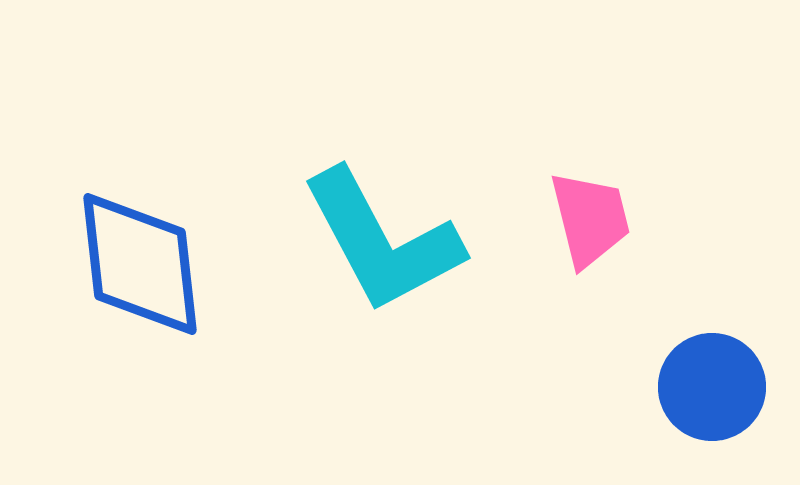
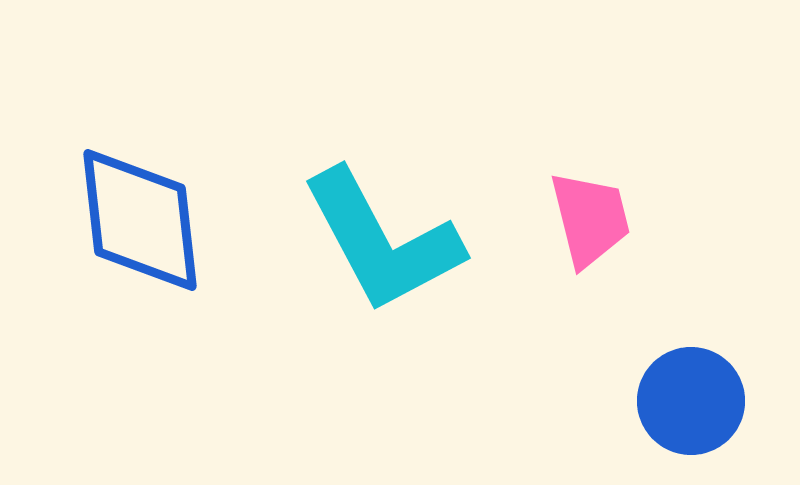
blue diamond: moved 44 px up
blue circle: moved 21 px left, 14 px down
